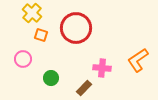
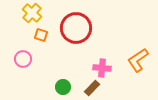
green circle: moved 12 px right, 9 px down
brown rectangle: moved 8 px right
